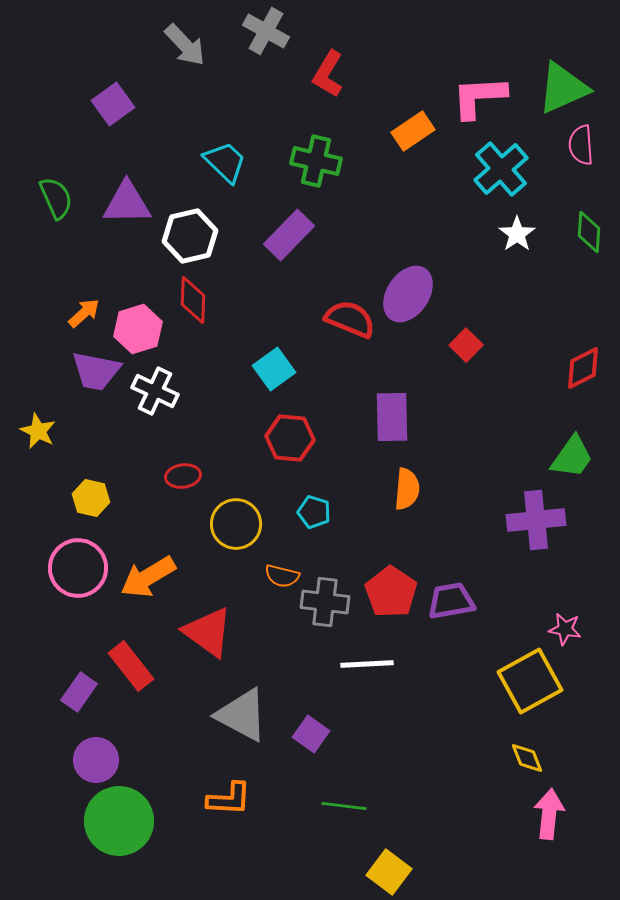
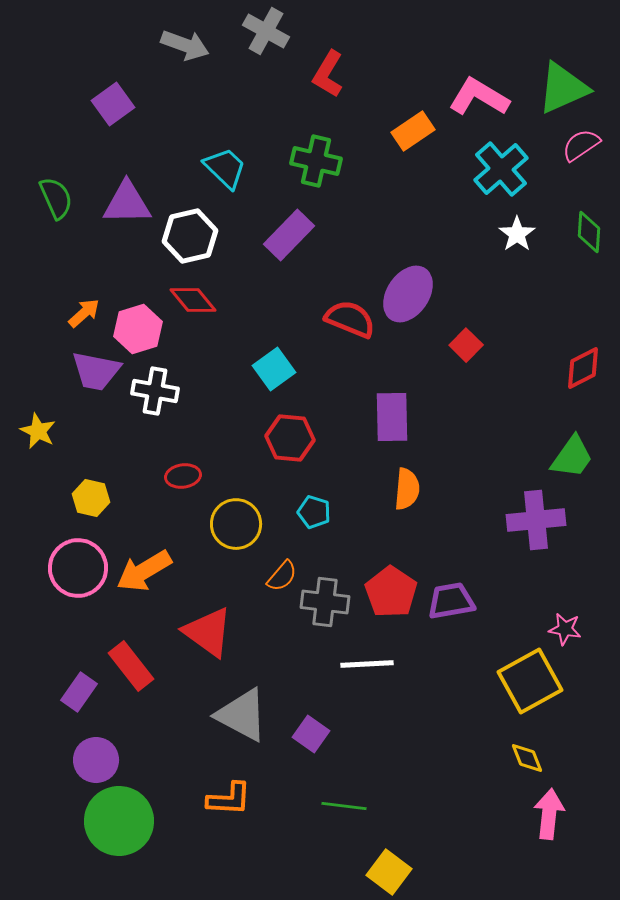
gray arrow at (185, 45): rotated 27 degrees counterclockwise
pink L-shape at (479, 97): rotated 34 degrees clockwise
pink semicircle at (581, 145): rotated 60 degrees clockwise
cyan trapezoid at (225, 162): moved 6 px down
red diamond at (193, 300): rotated 42 degrees counterclockwise
white cross at (155, 391): rotated 15 degrees counterclockwise
orange semicircle at (282, 576): rotated 64 degrees counterclockwise
orange arrow at (148, 577): moved 4 px left, 6 px up
